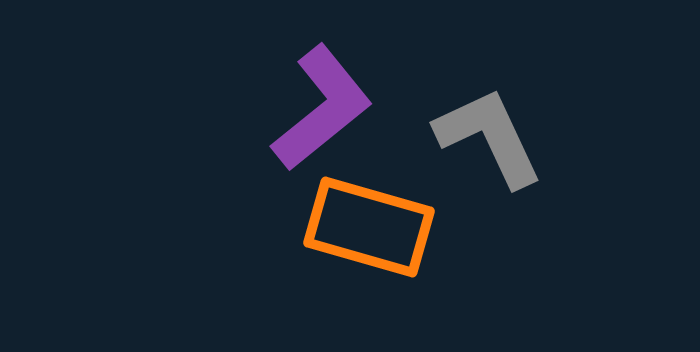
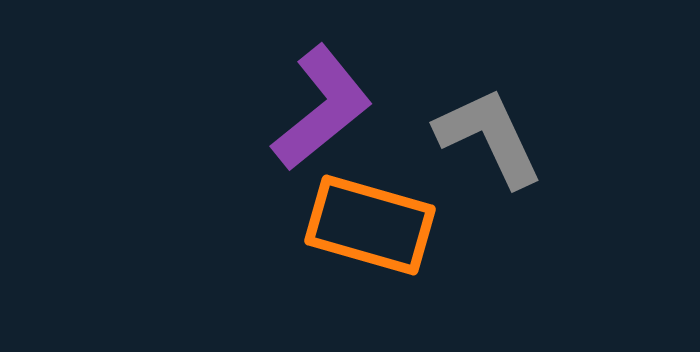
orange rectangle: moved 1 px right, 2 px up
